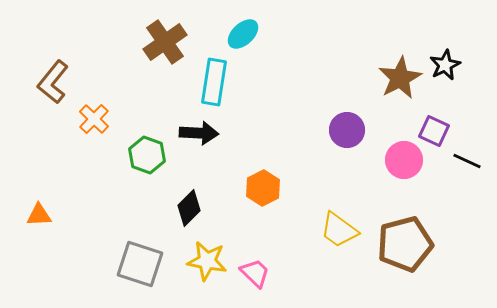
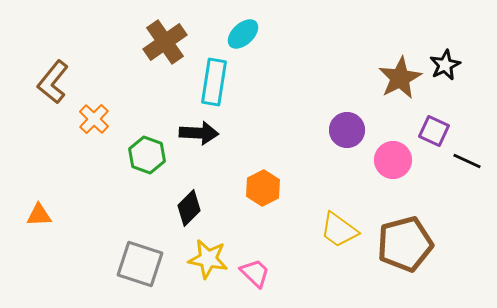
pink circle: moved 11 px left
yellow star: moved 1 px right, 2 px up
